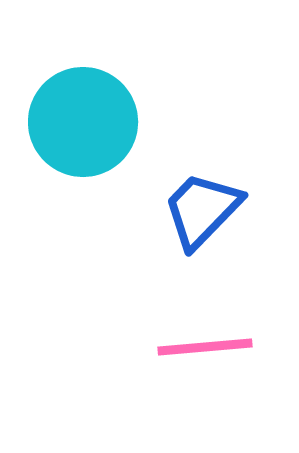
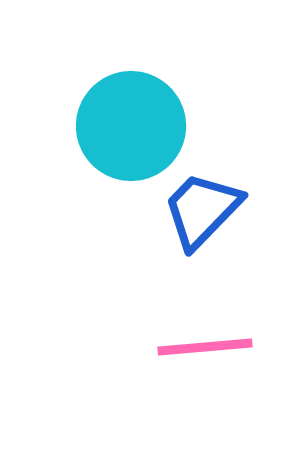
cyan circle: moved 48 px right, 4 px down
